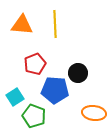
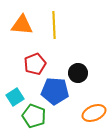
yellow line: moved 1 px left, 1 px down
blue pentagon: moved 1 px down
orange ellipse: rotated 30 degrees counterclockwise
